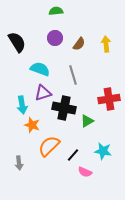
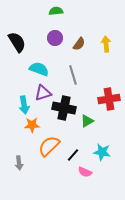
cyan semicircle: moved 1 px left
cyan arrow: moved 2 px right
orange star: rotated 21 degrees counterclockwise
cyan star: moved 1 px left, 1 px down
